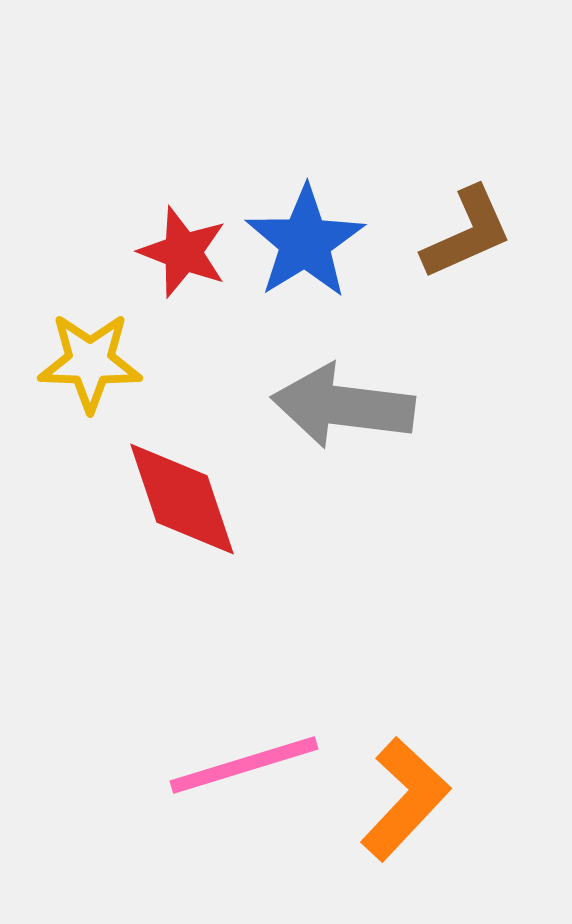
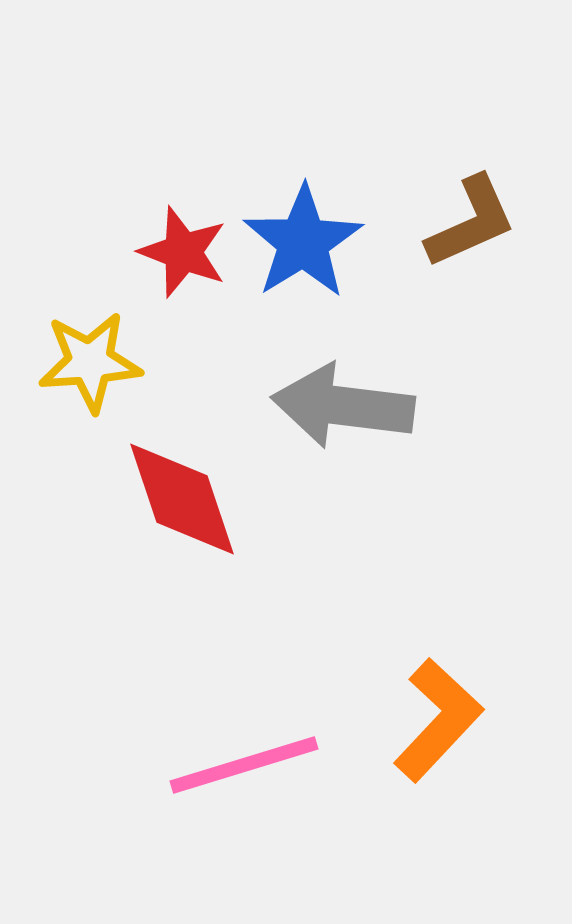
brown L-shape: moved 4 px right, 11 px up
blue star: moved 2 px left
yellow star: rotated 6 degrees counterclockwise
orange L-shape: moved 33 px right, 79 px up
